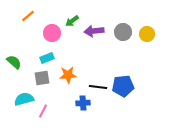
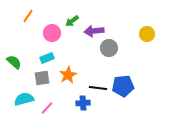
orange line: rotated 16 degrees counterclockwise
gray circle: moved 14 px left, 16 px down
orange star: rotated 24 degrees counterclockwise
black line: moved 1 px down
pink line: moved 4 px right, 3 px up; rotated 16 degrees clockwise
